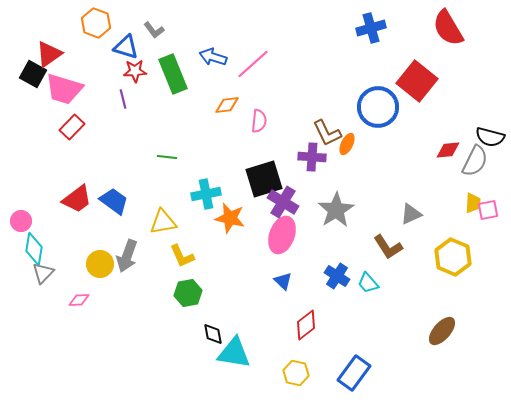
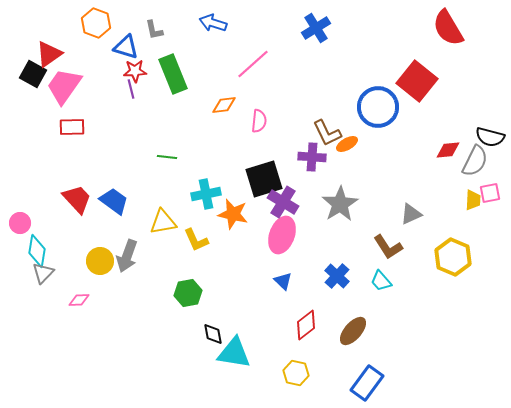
blue cross at (371, 28): moved 55 px left; rotated 16 degrees counterclockwise
gray L-shape at (154, 30): rotated 25 degrees clockwise
blue arrow at (213, 57): moved 34 px up
pink trapezoid at (64, 89): moved 3 px up; rotated 108 degrees clockwise
purple line at (123, 99): moved 8 px right, 10 px up
orange diamond at (227, 105): moved 3 px left
red rectangle at (72, 127): rotated 45 degrees clockwise
orange ellipse at (347, 144): rotated 35 degrees clockwise
red trapezoid at (77, 199): rotated 96 degrees counterclockwise
yellow trapezoid at (473, 203): moved 3 px up
gray star at (336, 210): moved 4 px right, 6 px up
pink square at (488, 210): moved 2 px right, 17 px up
orange star at (230, 218): moved 3 px right, 4 px up
pink circle at (21, 221): moved 1 px left, 2 px down
cyan diamond at (34, 249): moved 3 px right, 2 px down
yellow L-shape at (182, 256): moved 14 px right, 16 px up
yellow circle at (100, 264): moved 3 px up
blue cross at (337, 276): rotated 10 degrees clockwise
cyan trapezoid at (368, 283): moved 13 px right, 2 px up
brown ellipse at (442, 331): moved 89 px left
blue rectangle at (354, 373): moved 13 px right, 10 px down
